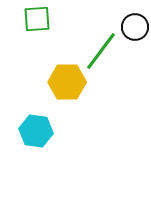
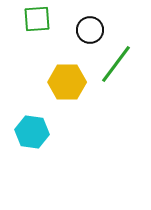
black circle: moved 45 px left, 3 px down
green line: moved 15 px right, 13 px down
cyan hexagon: moved 4 px left, 1 px down
